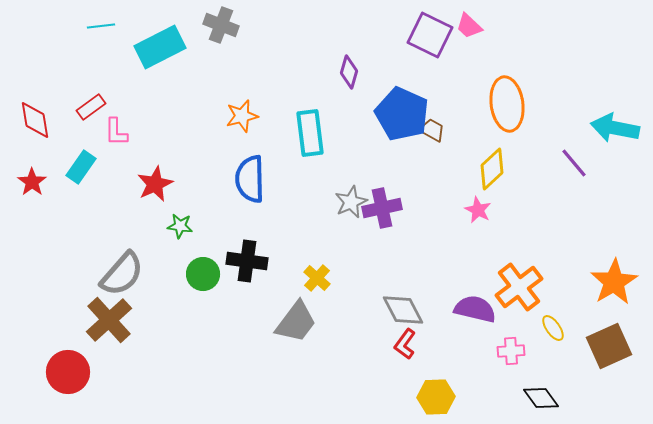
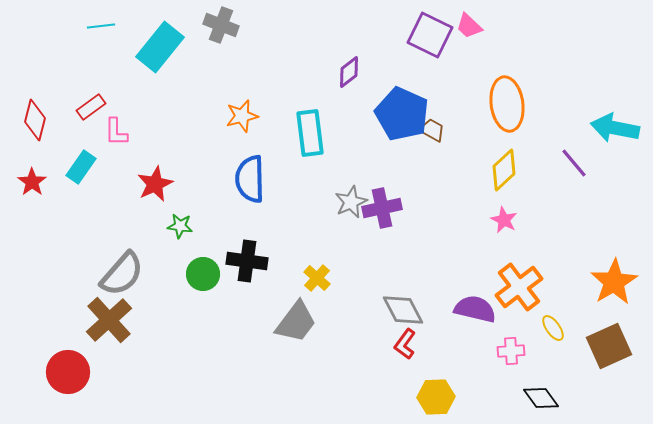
cyan rectangle at (160, 47): rotated 24 degrees counterclockwise
purple diamond at (349, 72): rotated 36 degrees clockwise
red diamond at (35, 120): rotated 24 degrees clockwise
yellow diamond at (492, 169): moved 12 px right, 1 px down
pink star at (478, 210): moved 26 px right, 10 px down
